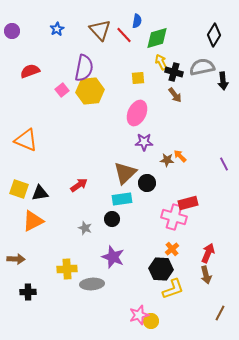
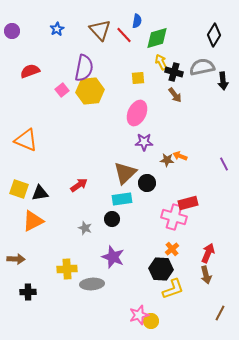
orange arrow at (180, 156): rotated 24 degrees counterclockwise
